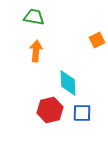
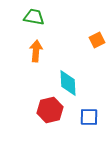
blue square: moved 7 px right, 4 px down
